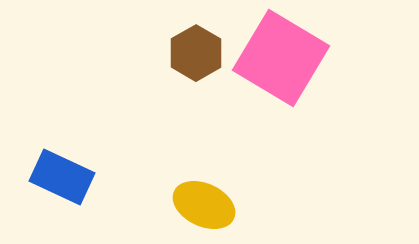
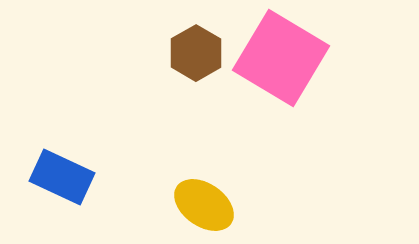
yellow ellipse: rotated 10 degrees clockwise
